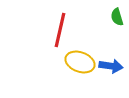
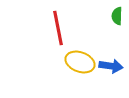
green semicircle: moved 1 px up; rotated 18 degrees clockwise
red line: moved 2 px left, 2 px up; rotated 24 degrees counterclockwise
